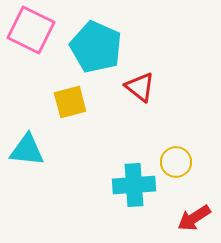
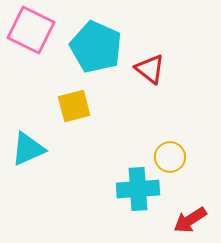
red triangle: moved 10 px right, 18 px up
yellow square: moved 4 px right, 4 px down
cyan triangle: moved 1 px right, 1 px up; rotated 30 degrees counterclockwise
yellow circle: moved 6 px left, 5 px up
cyan cross: moved 4 px right, 4 px down
red arrow: moved 4 px left, 2 px down
